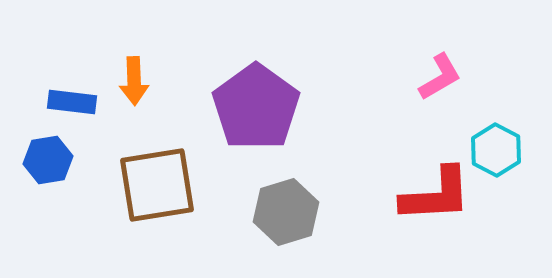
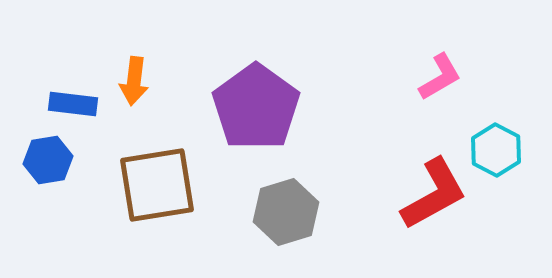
orange arrow: rotated 9 degrees clockwise
blue rectangle: moved 1 px right, 2 px down
red L-shape: moved 2 px left, 1 px up; rotated 26 degrees counterclockwise
